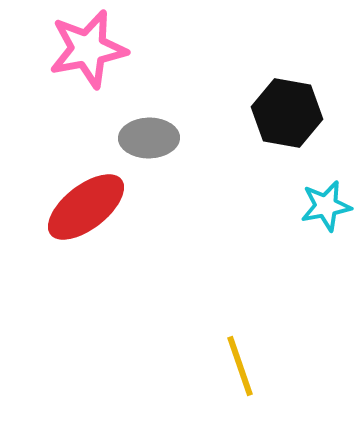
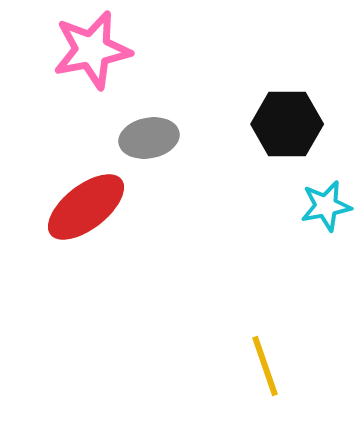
pink star: moved 4 px right, 1 px down
black hexagon: moved 11 px down; rotated 10 degrees counterclockwise
gray ellipse: rotated 10 degrees counterclockwise
yellow line: moved 25 px right
